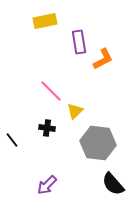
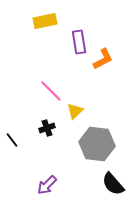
black cross: rotated 28 degrees counterclockwise
gray hexagon: moved 1 px left, 1 px down
